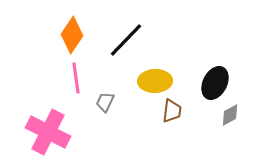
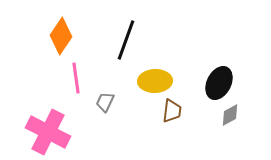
orange diamond: moved 11 px left, 1 px down
black line: rotated 24 degrees counterclockwise
black ellipse: moved 4 px right
